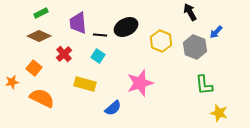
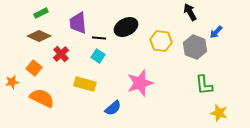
black line: moved 1 px left, 3 px down
yellow hexagon: rotated 15 degrees counterclockwise
red cross: moved 3 px left
